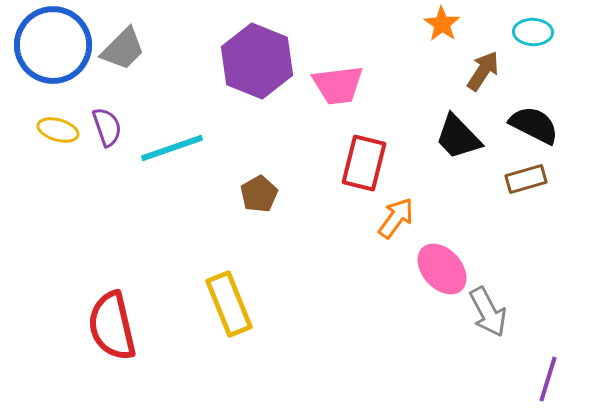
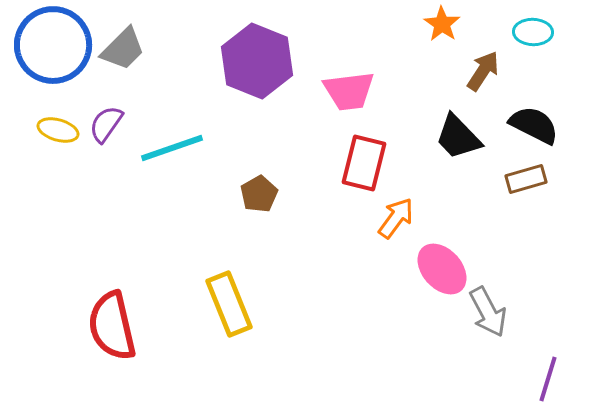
pink trapezoid: moved 11 px right, 6 px down
purple semicircle: moved 1 px left, 3 px up; rotated 126 degrees counterclockwise
